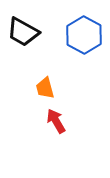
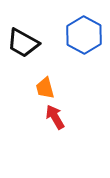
black trapezoid: moved 11 px down
red arrow: moved 1 px left, 4 px up
